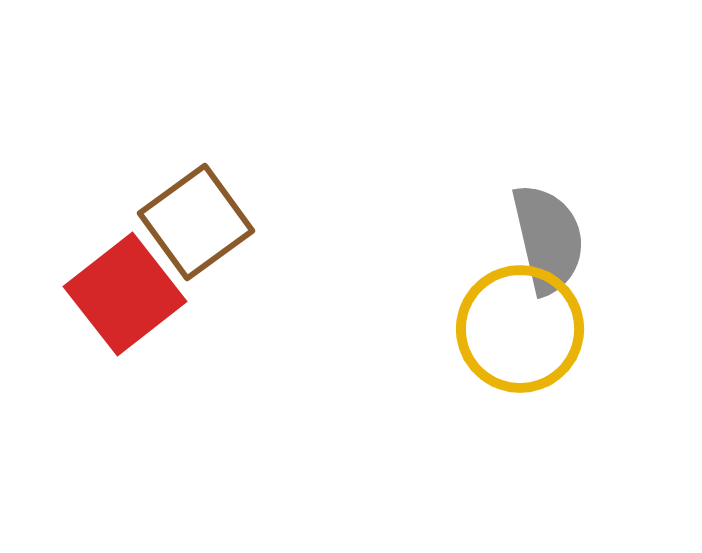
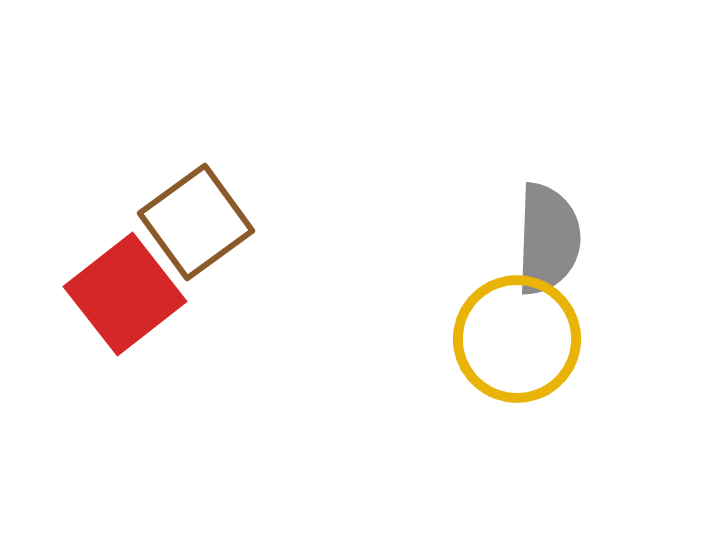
gray semicircle: rotated 15 degrees clockwise
yellow circle: moved 3 px left, 10 px down
